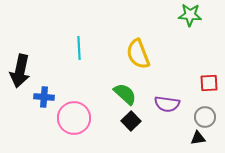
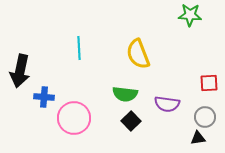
green semicircle: rotated 145 degrees clockwise
